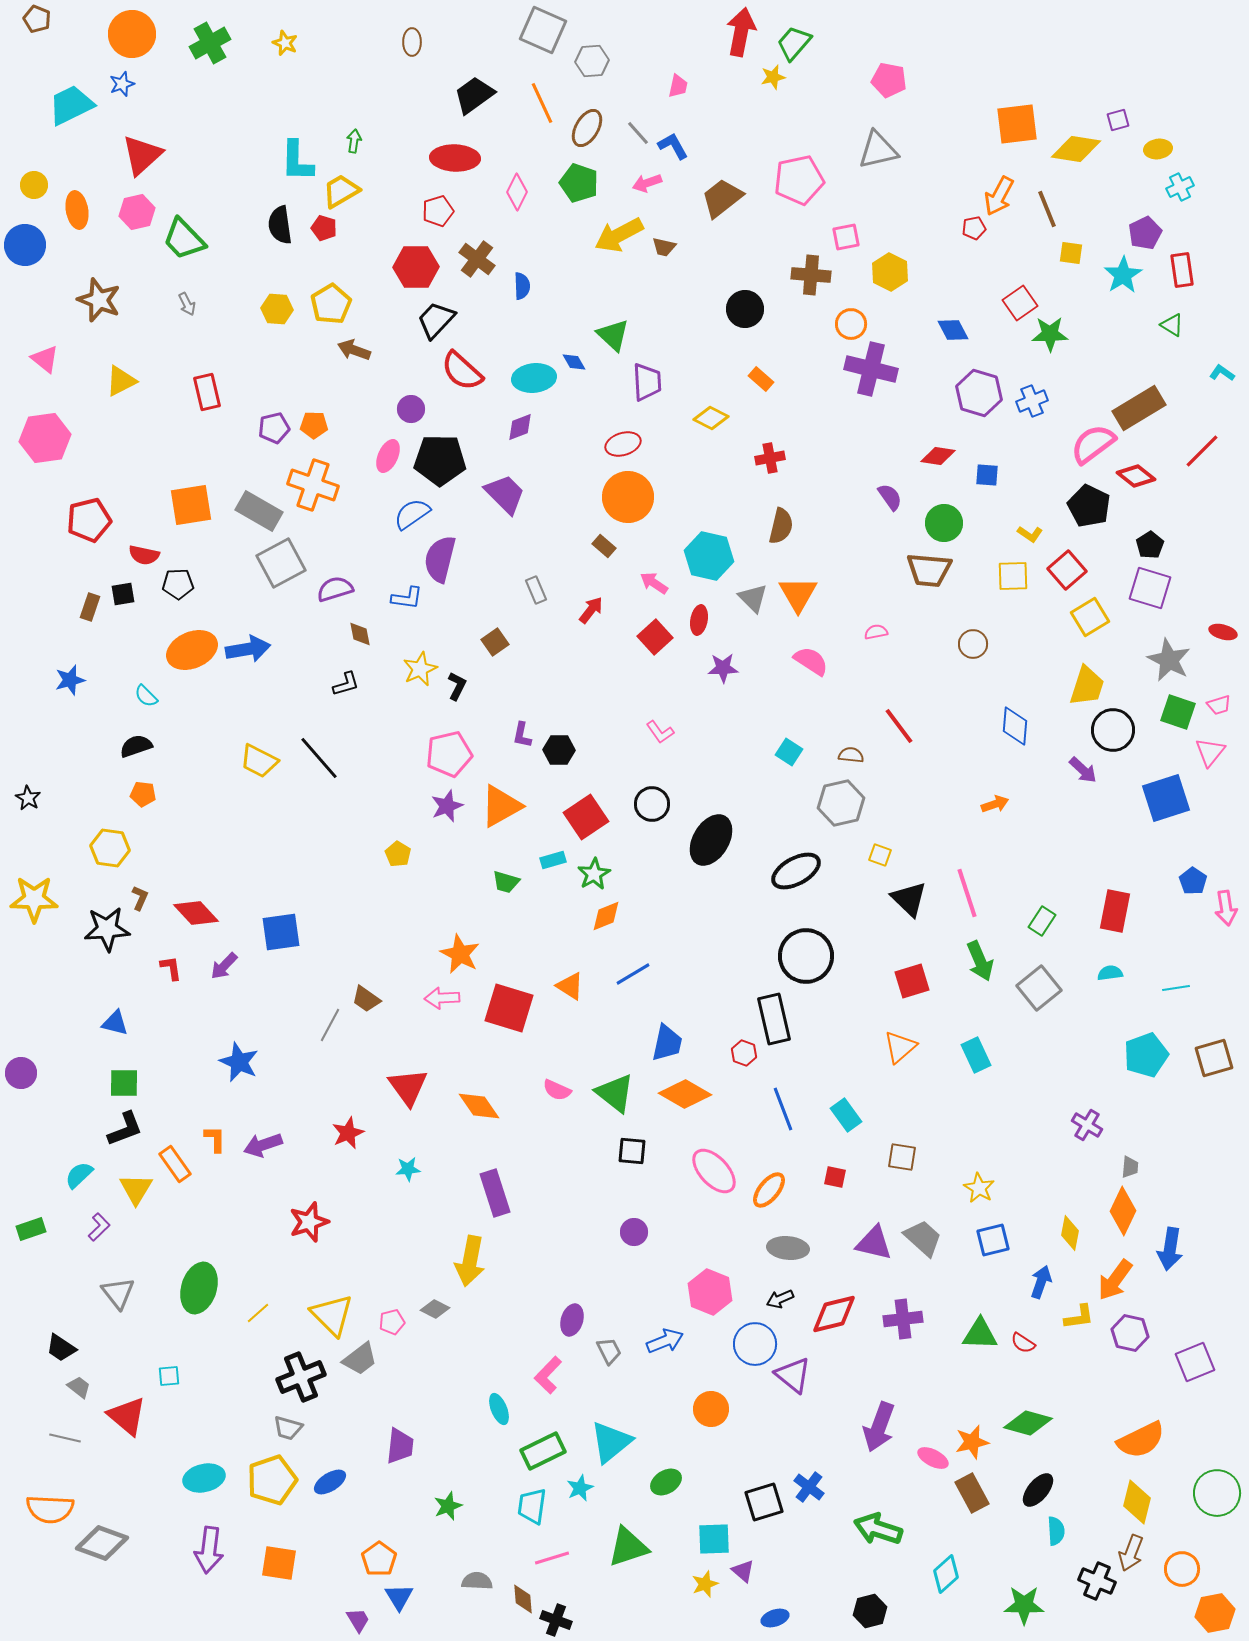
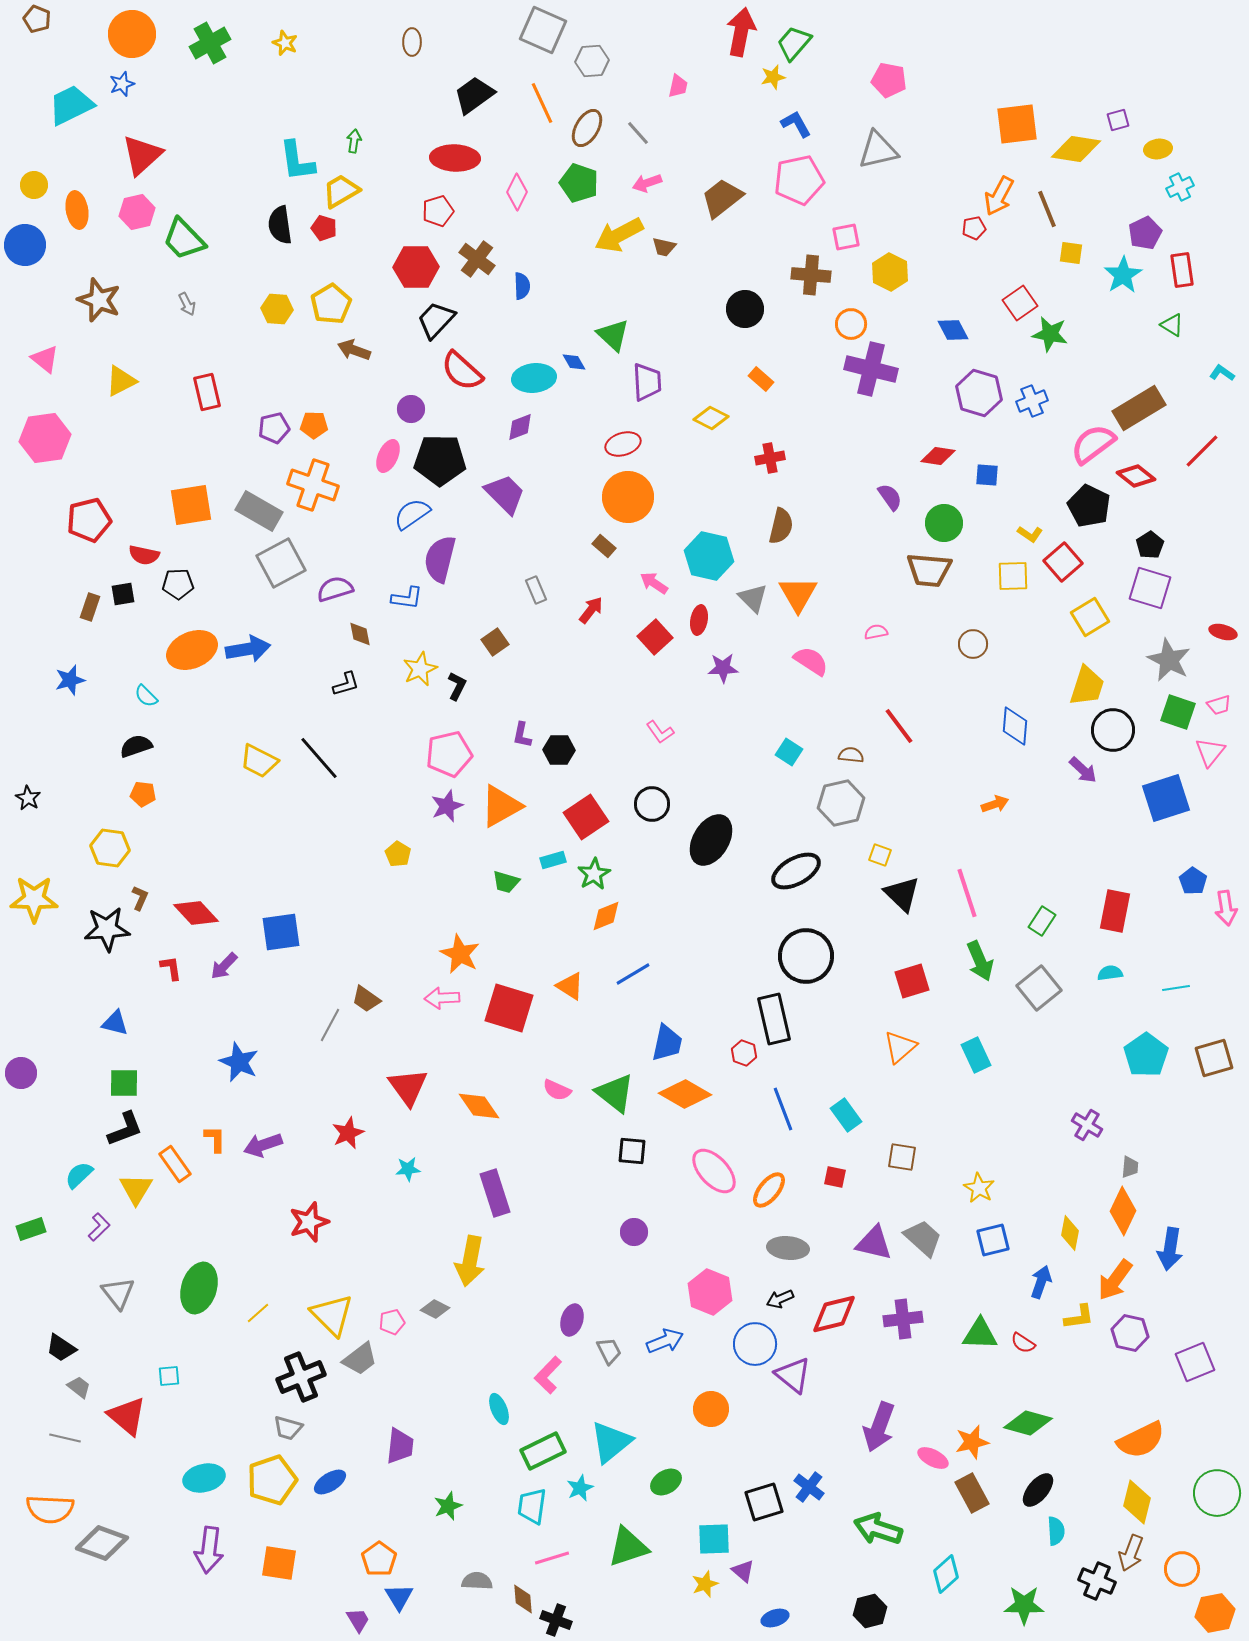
blue L-shape at (673, 146): moved 123 px right, 22 px up
cyan L-shape at (297, 161): rotated 9 degrees counterclockwise
green star at (1050, 334): rotated 12 degrees clockwise
red square at (1067, 570): moved 4 px left, 8 px up
black triangle at (909, 899): moved 7 px left, 5 px up
cyan pentagon at (1146, 1055): rotated 15 degrees counterclockwise
